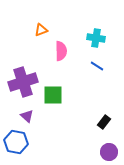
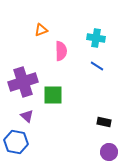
black rectangle: rotated 64 degrees clockwise
